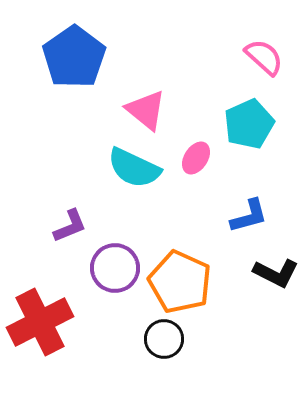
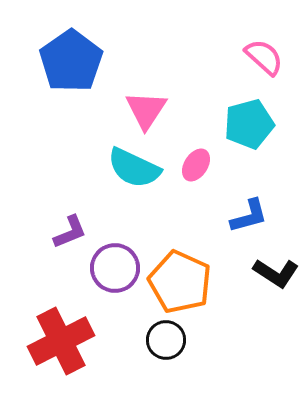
blue pentagon: moved 3 px left, 4 px down
pink triangle: rotated 24 degrees clockwise
cyan pentagon: rotated 9 degrees clockwise
pink ellipse: moved 7 px down
purple L-shape: moved 6 px down
black L-shape: rotated 6 degrees clockwise
red cross: moved 21 px right, 19 px down
black circle: moved 2 px right, 1 px down
